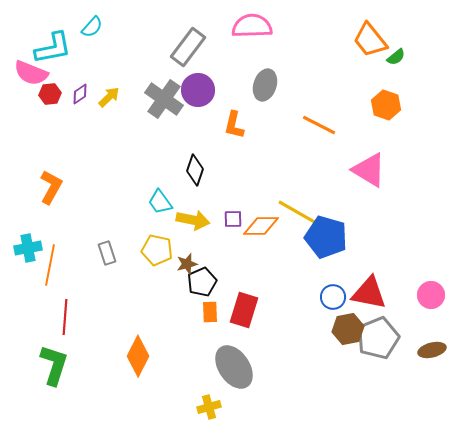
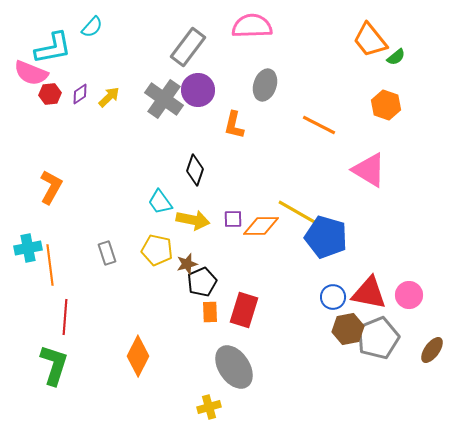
orange line at (50, 265): rotated 18 degrees counterclockwise
pink circle at (431, 295): moved 22 px left
brown ellipse at (432, 350): rotated 40 degrees counterclockwise
